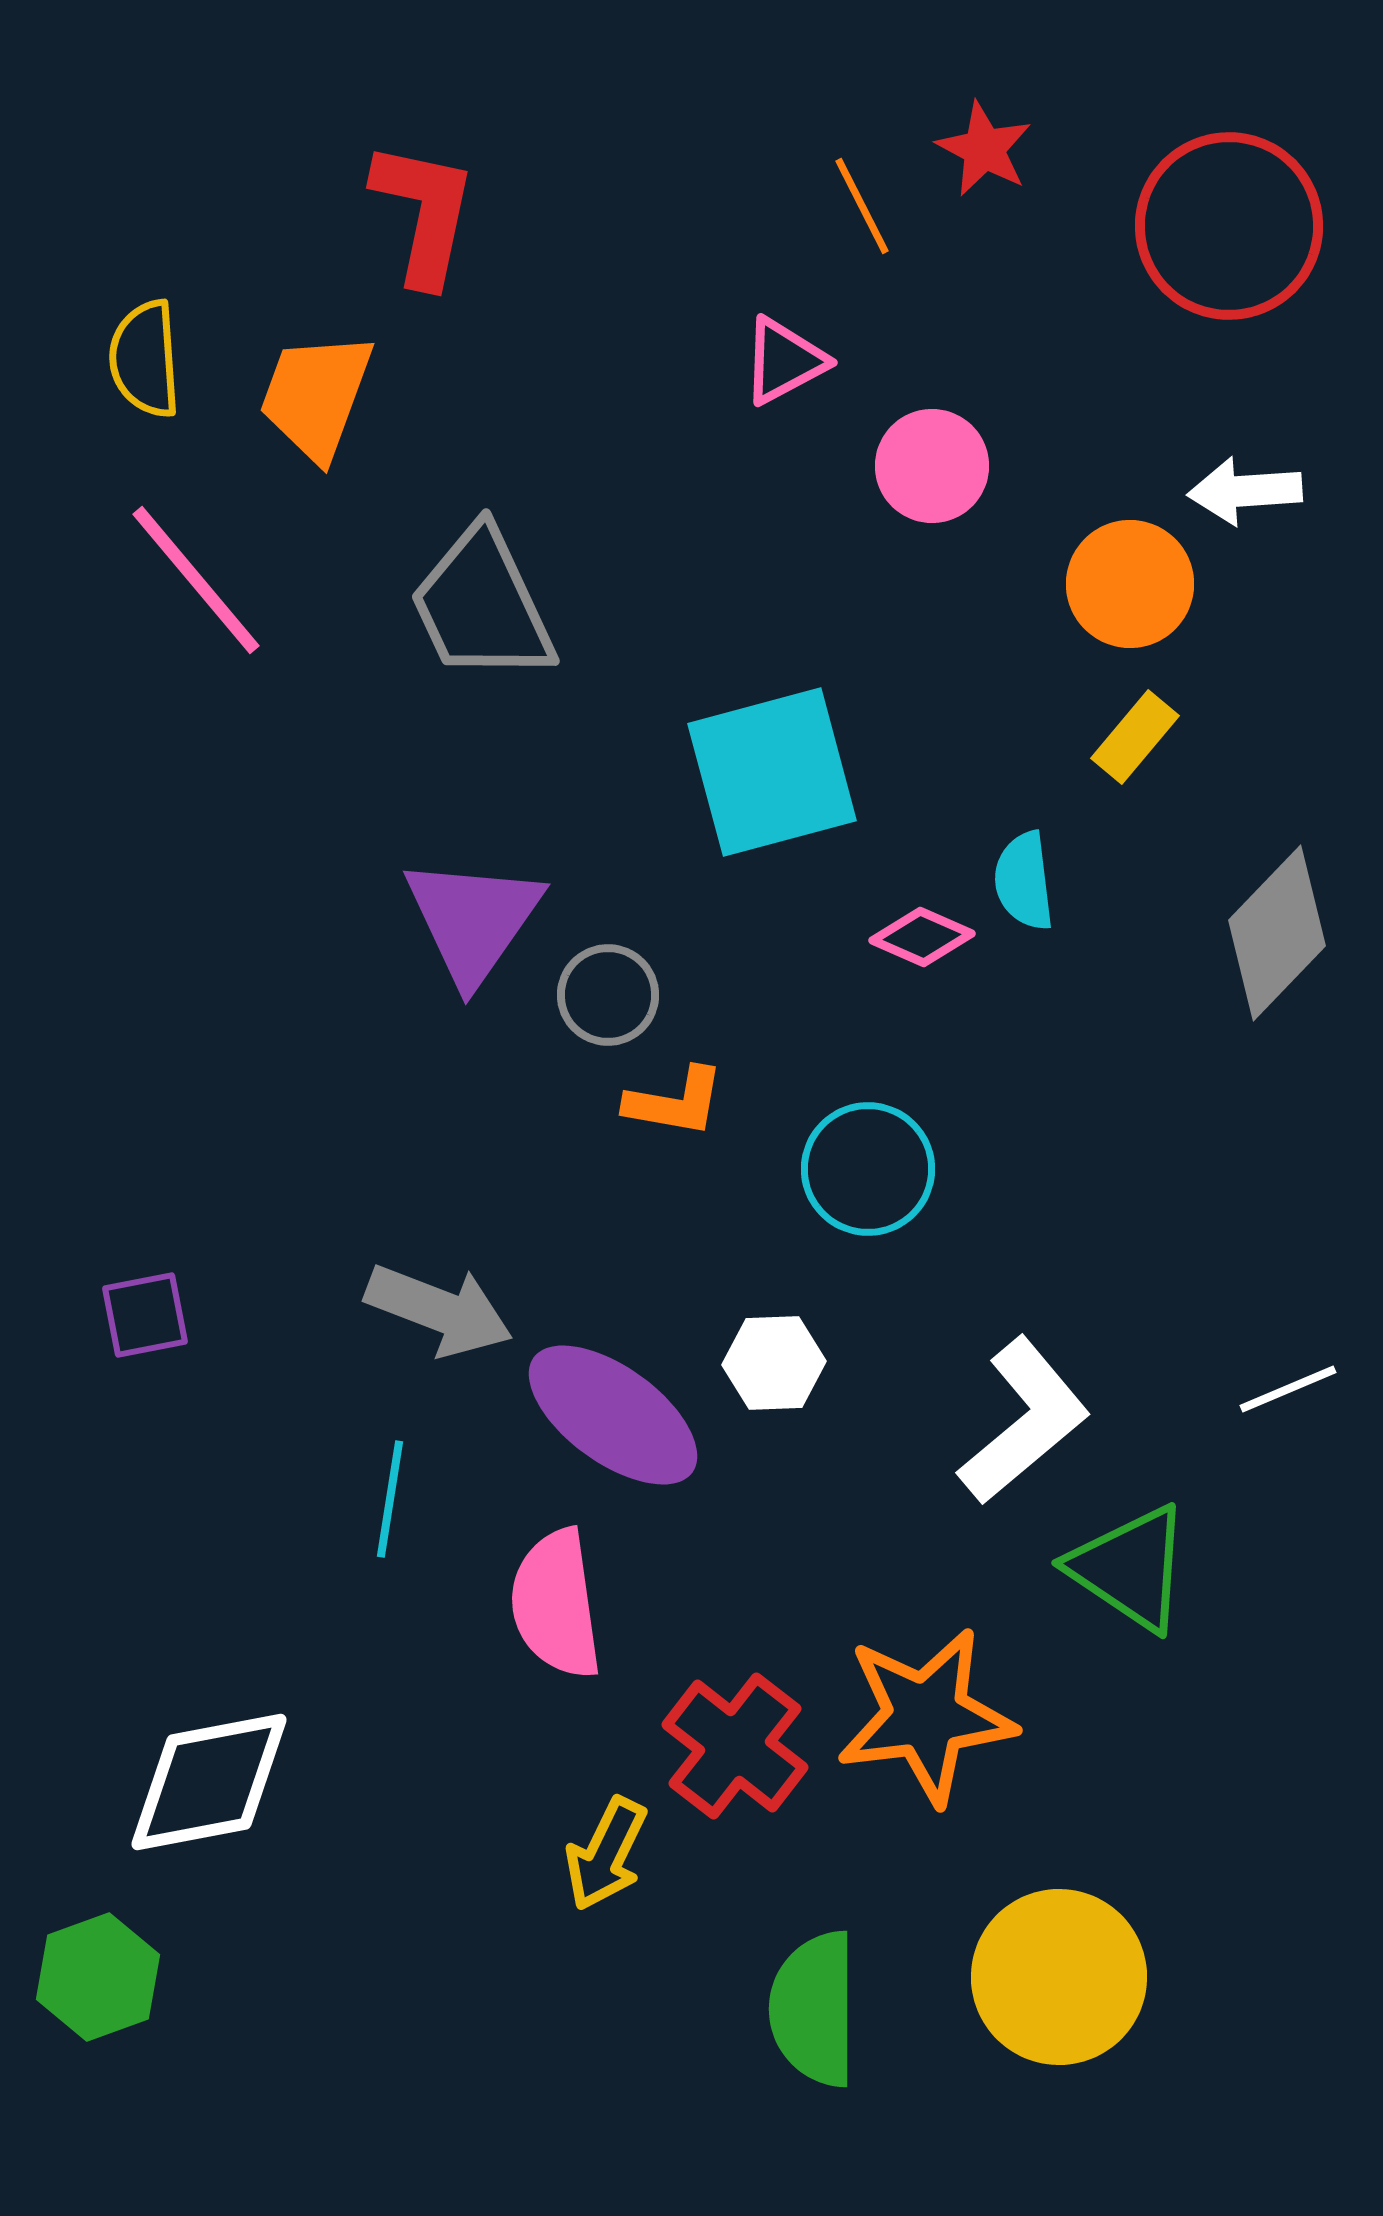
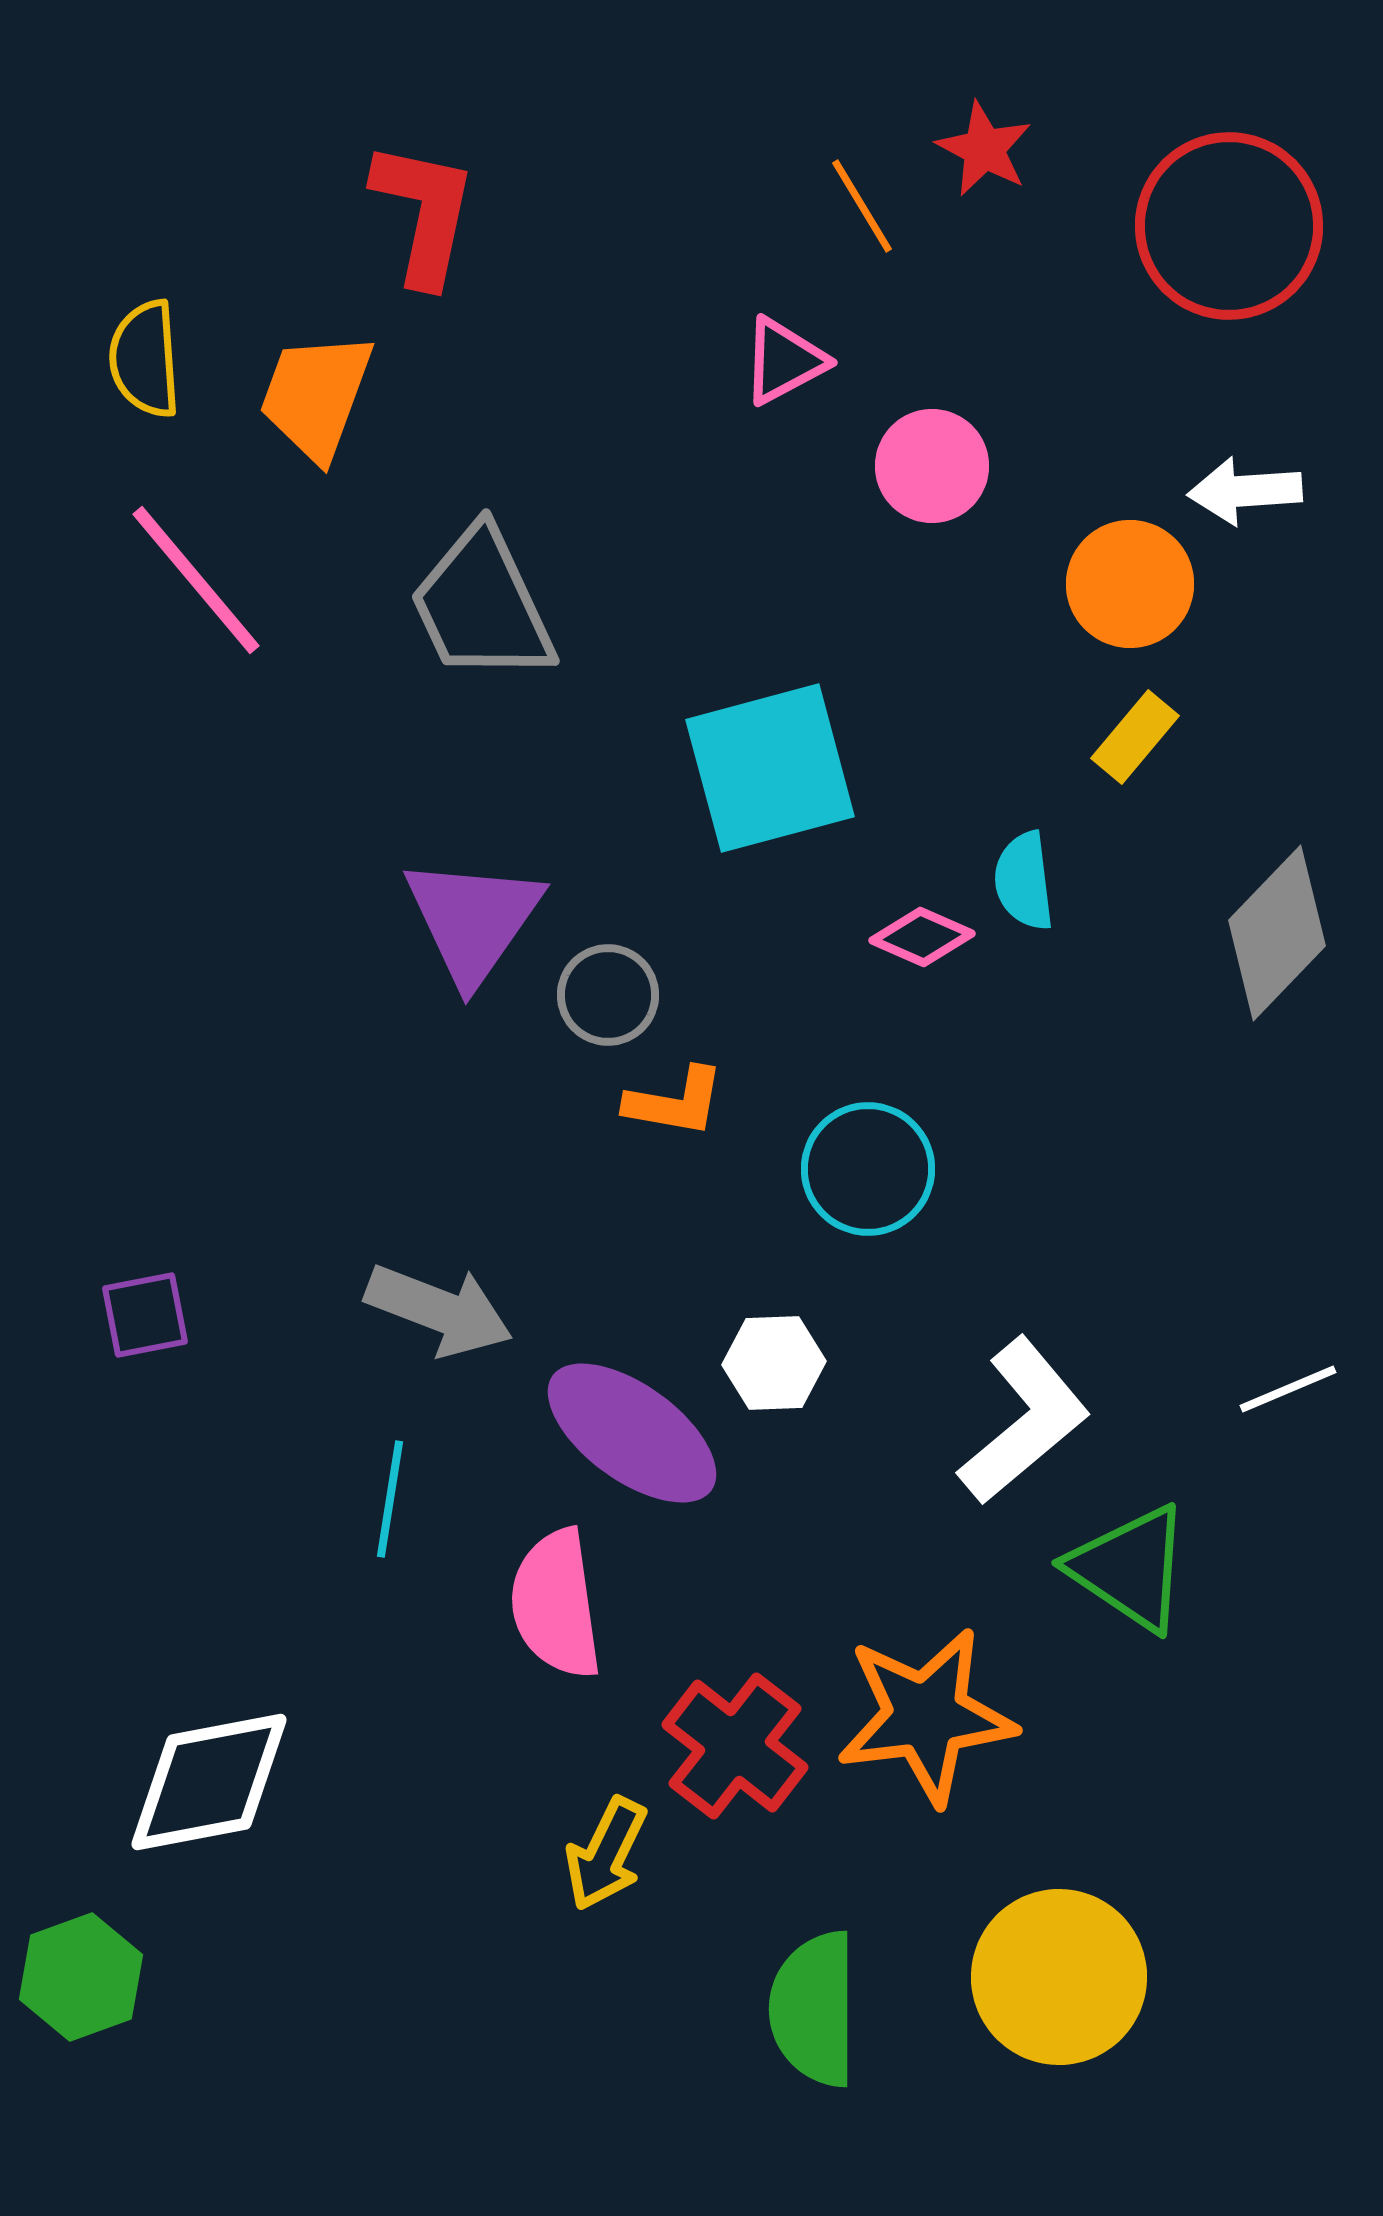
orange line: rotated 4 degrees counterclockwise
cyan square: moved 2 px left, 4 px up
purple ellipse: moved 19 px right, 18 px down
green hexagon: moved 17 px left
